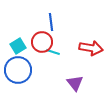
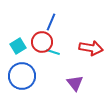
blue line: rotated 30 degrees clockwise
blue circle: moved 4 px right, 6 px down
